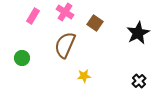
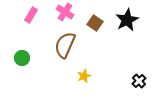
pink rectangle: moved 2 px left, 1 px up
black star: moved 11 px left, 13 px up
yellow star: rotated 16 degrees counterclockwise
